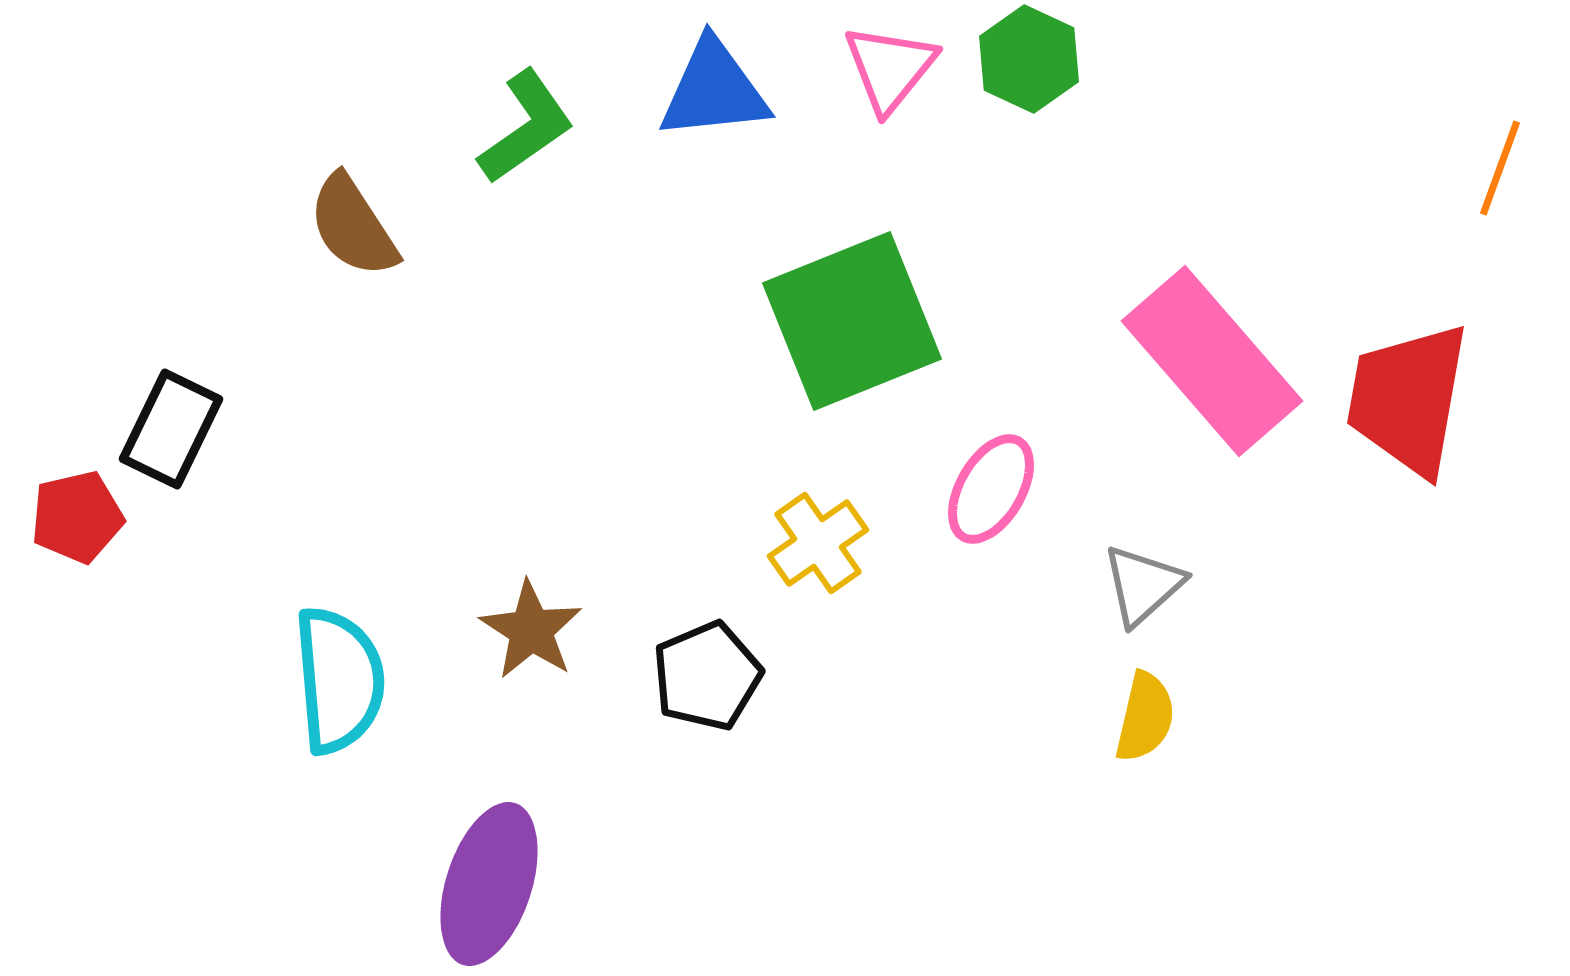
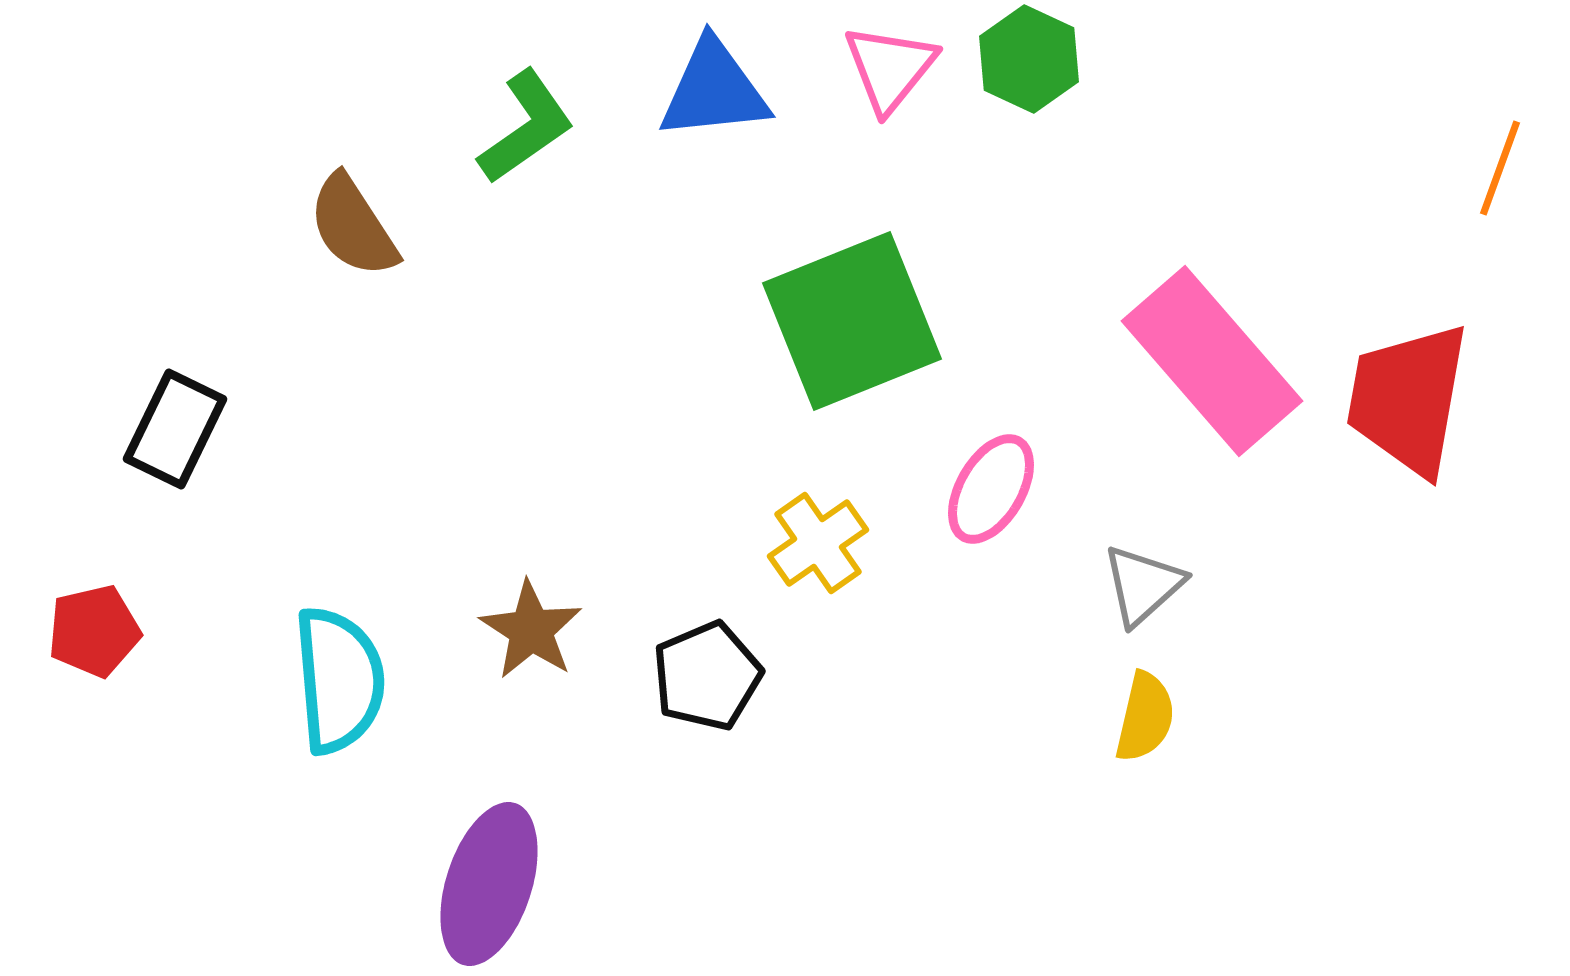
black rectangle: moved 4 px right
red pentagon: moved 17 px right, 114 px down
